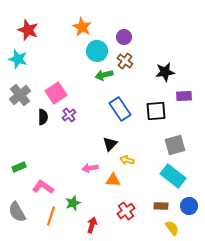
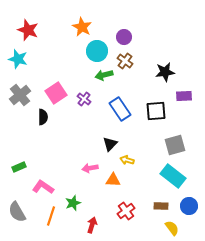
purple cross: moved 15 px right, 16 px up; rotated 16 degrees counterclockwise
